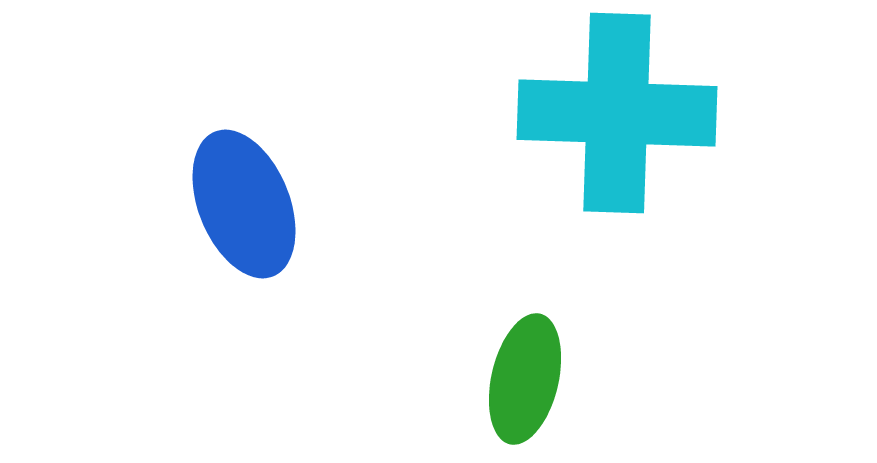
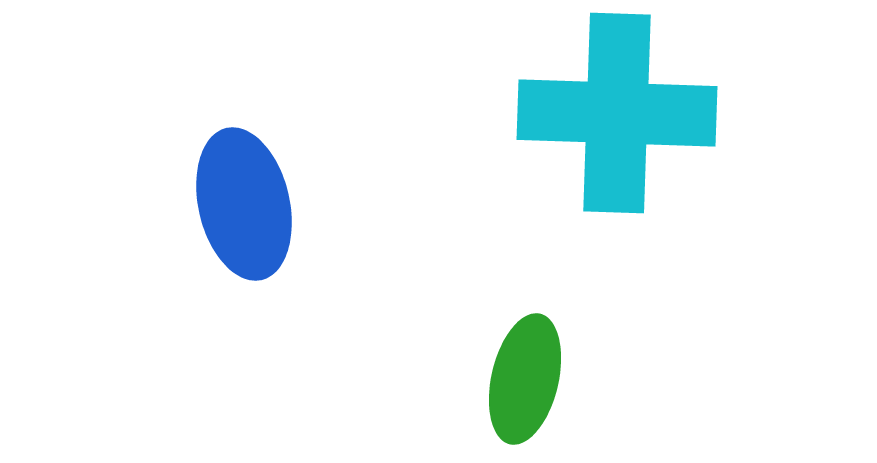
blue ellipse: rotated 9 degrees clockwise
